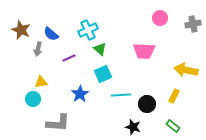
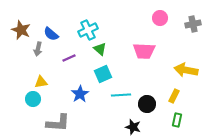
green rectangle: moved 4 px right, 6 px up; rotated 64 degrees clockwise
